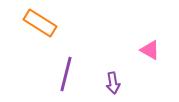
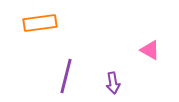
orange rectangle: rotated 40 degrees counterclockwise
purple line: moved 2 px down
